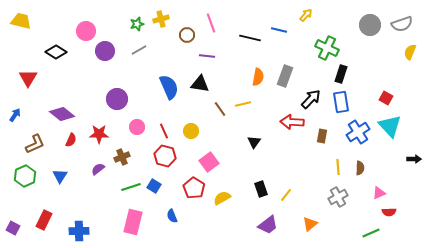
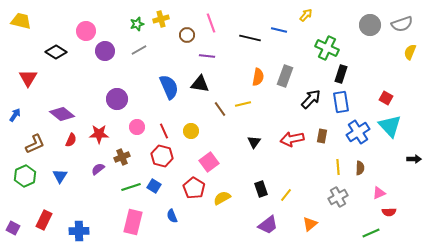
red arrow at (292, 122): moved 17 px down; rotated 15 degrees counterclockwise
red hexagon at (165, 156): moved 3 px left
